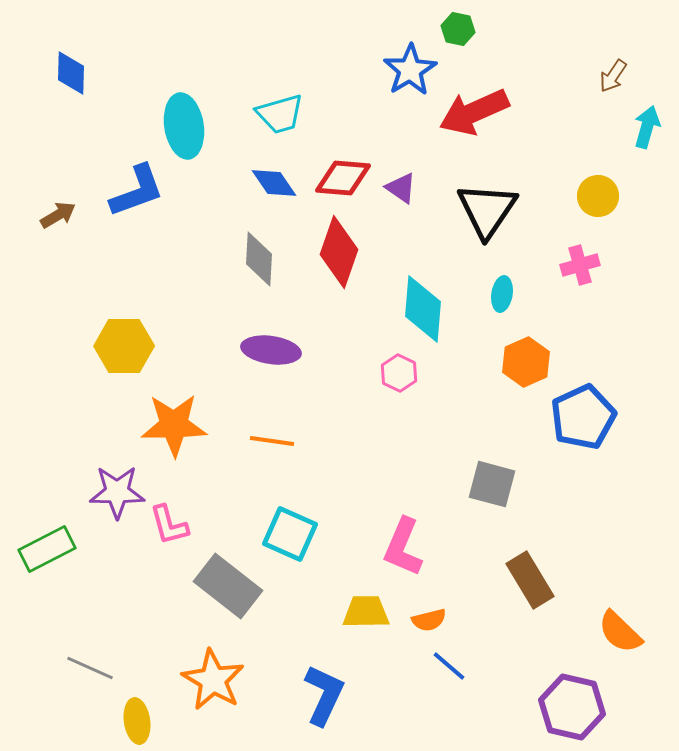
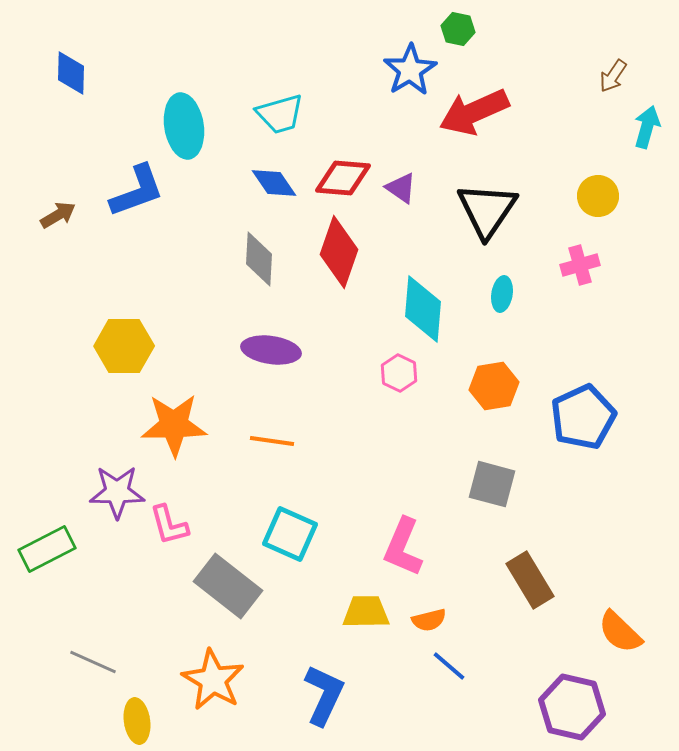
orange hexagon at (526, 362): moved 32 px left, 24 px down; rotated 15 degrees clockwise
gray line at (90, 668): moved 3 px right, 6 px up
